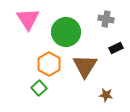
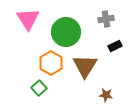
gray cross: rotated 21 degrees counterclockwise
black rectangle: moved 1 px left, 2 px up
orange hexagon: moved 2 px right, 1 px up
